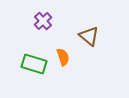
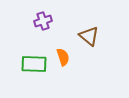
purple cross: rotated 24 degrees clockwise
green rectangle: rotated 15 degrees counterclockwise
